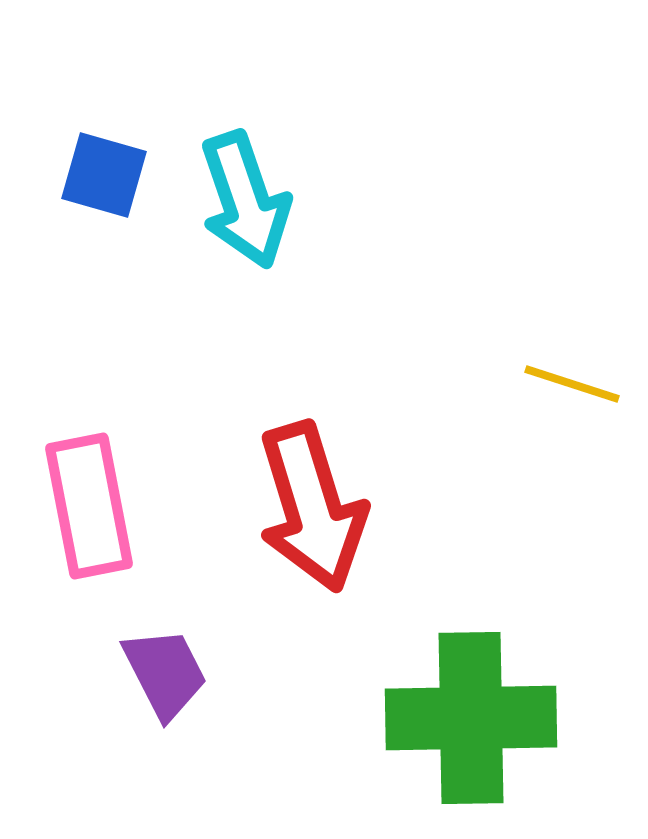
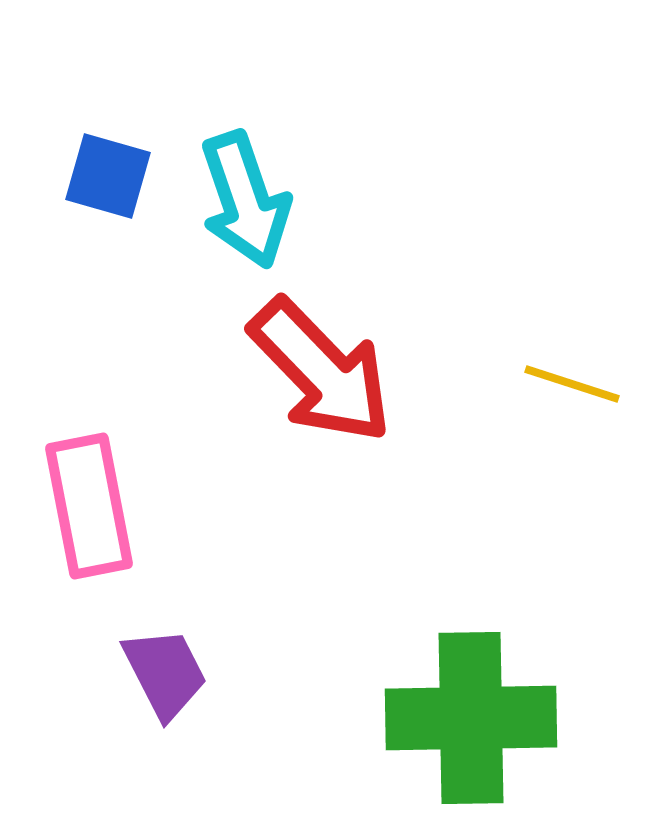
blue square: moved 4 px right, 1 px down
red arrow: moved 9 px right, 136 px up; rotated 27 degrees counterclockwise
